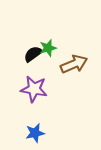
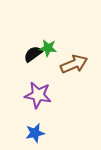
green star: rotated 24 degrees clockwise
purple star: moved 4 px right, 6 px down
